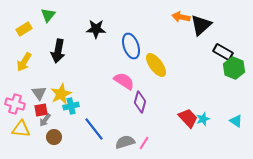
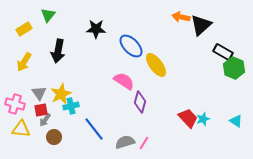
blue ellipse: rotated 25 degrees counterclockwise
